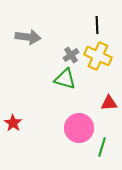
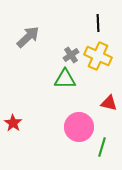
black line: moved 1 px right, 2 px up
gray arrow: rotated 50 degrees counterclockwise
green triangle: rotated 15 degrees counterclockwise
red triangle: rotated 18 degrees clockwise
pink circle: moved 1 px up
